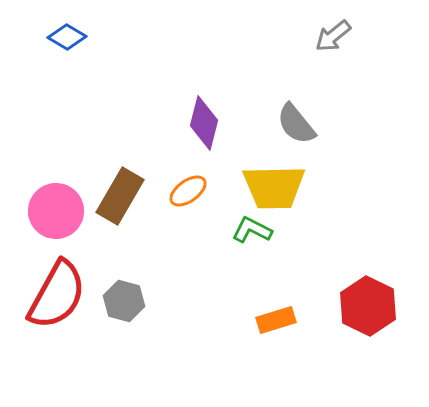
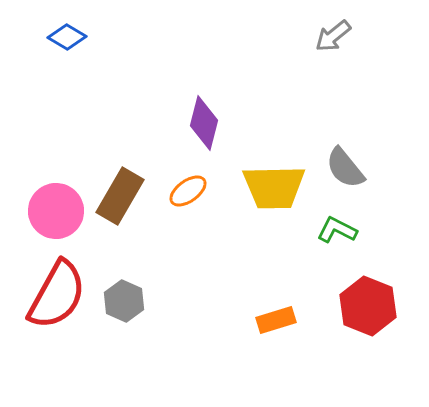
gray semicircle: moved 49 px right, 44 px down
green L-shape: moved 85 px right
gray hexagon: rotated 9 degrees clockwise
red hexagon: rotated 4 degrees counterclockwise
